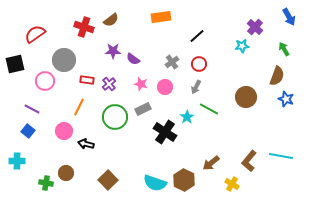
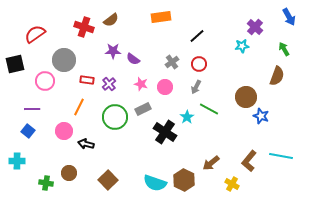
blue star at (286, 99): moved 25 px left, 17 px down
purple line at (32, 109): rotated 28 degrees counterclockwise
brown circle at (66, 173): moved 3 px right
